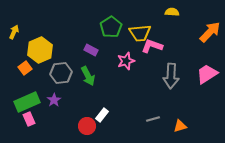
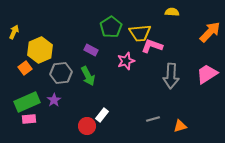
pink rectangle: rotated 72 degrees counterclockwise
